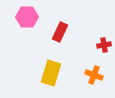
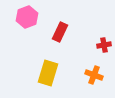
pink hexagon: rotated 20 degrees counterclockwise
yellow rectangle: moved 3 px left
